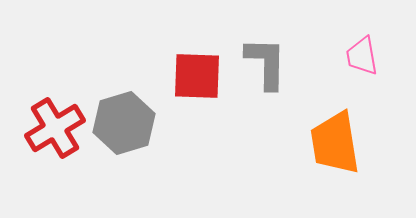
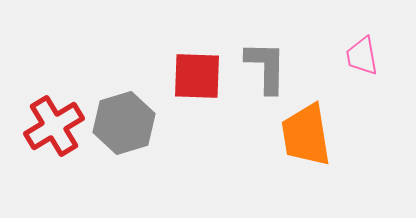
gray L-shape: moved 4 px down
red cross: moved 1 px left, 2 px up
orange trapezoid: moved 29 px left, 8 px up
